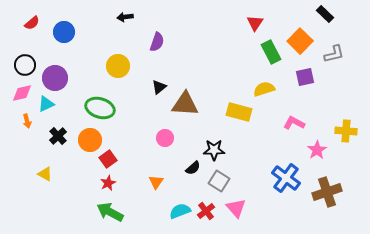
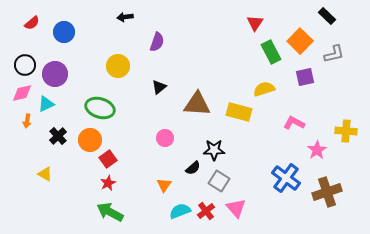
black rectangle: moved 2 px right, 2 px down
purple circle: moved 4 px up
brown triangle: moved 12 px right
orange arrow: rotated 24 degrees clockwise
orange triangle: moved 8 px right, 3 px down
